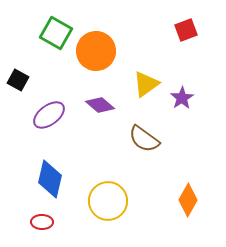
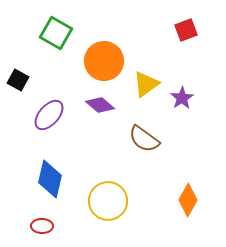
orange circle: moved 8 px right, 10 px down
purple ellipse: rotated 12 degrees counterclockwise
red ellipse: moved 4 px down
